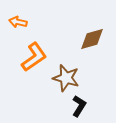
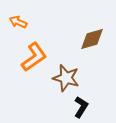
orange arrow: rotated 12 degrees clockwise
black L-shape: moved 2 px right, 1 px down
